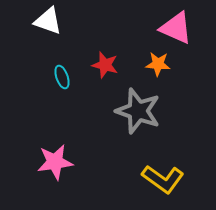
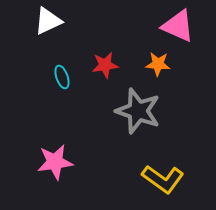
white triangle: rotated 44 degrees counterclockwise
pink triangle: moved 2 px right, 2 px up
red star: rotated 24 degrees counterclockwise
